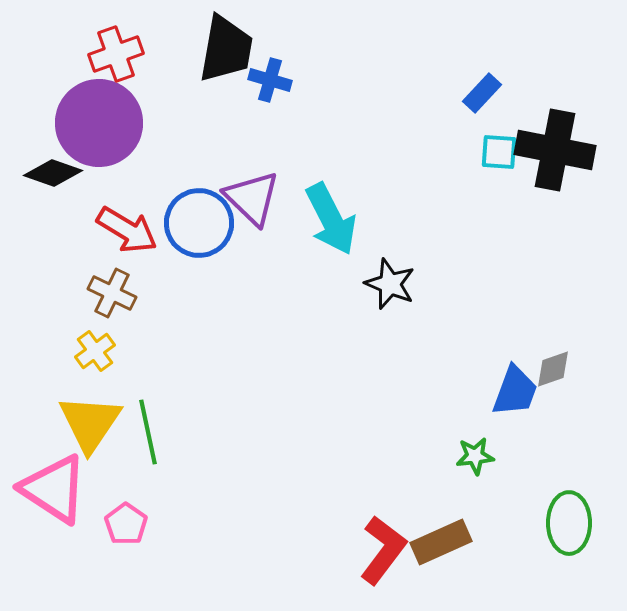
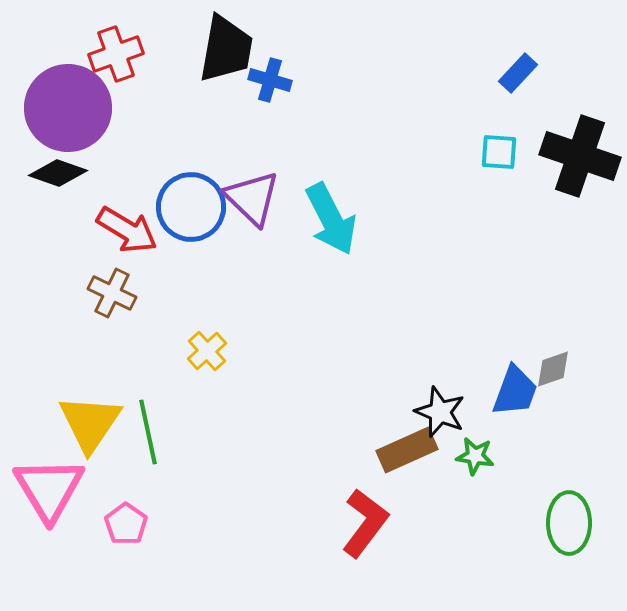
blue rectangle: moved 36 px right, 20 px up
purple circle: moved 31 px left, 15 px up
black cross: moved 25 px right, 6 px down; rotated 8 degrees clockwise
black diamond: moved 5 px right
blue circle: moved 8 px left, 16 px up
black star: moved 50 px right, 128 px down
yellow cross: moved 112 px right; rotated 6 degrees counterclockwise
green star: rotated 15 degrees clockwise
pink triangle: moved 5 px left; rotated 26 degrees clockwise
brown rectangle: moved 34 px left, 92 px up
red L-shape: moved 18 px left, 27 px up
